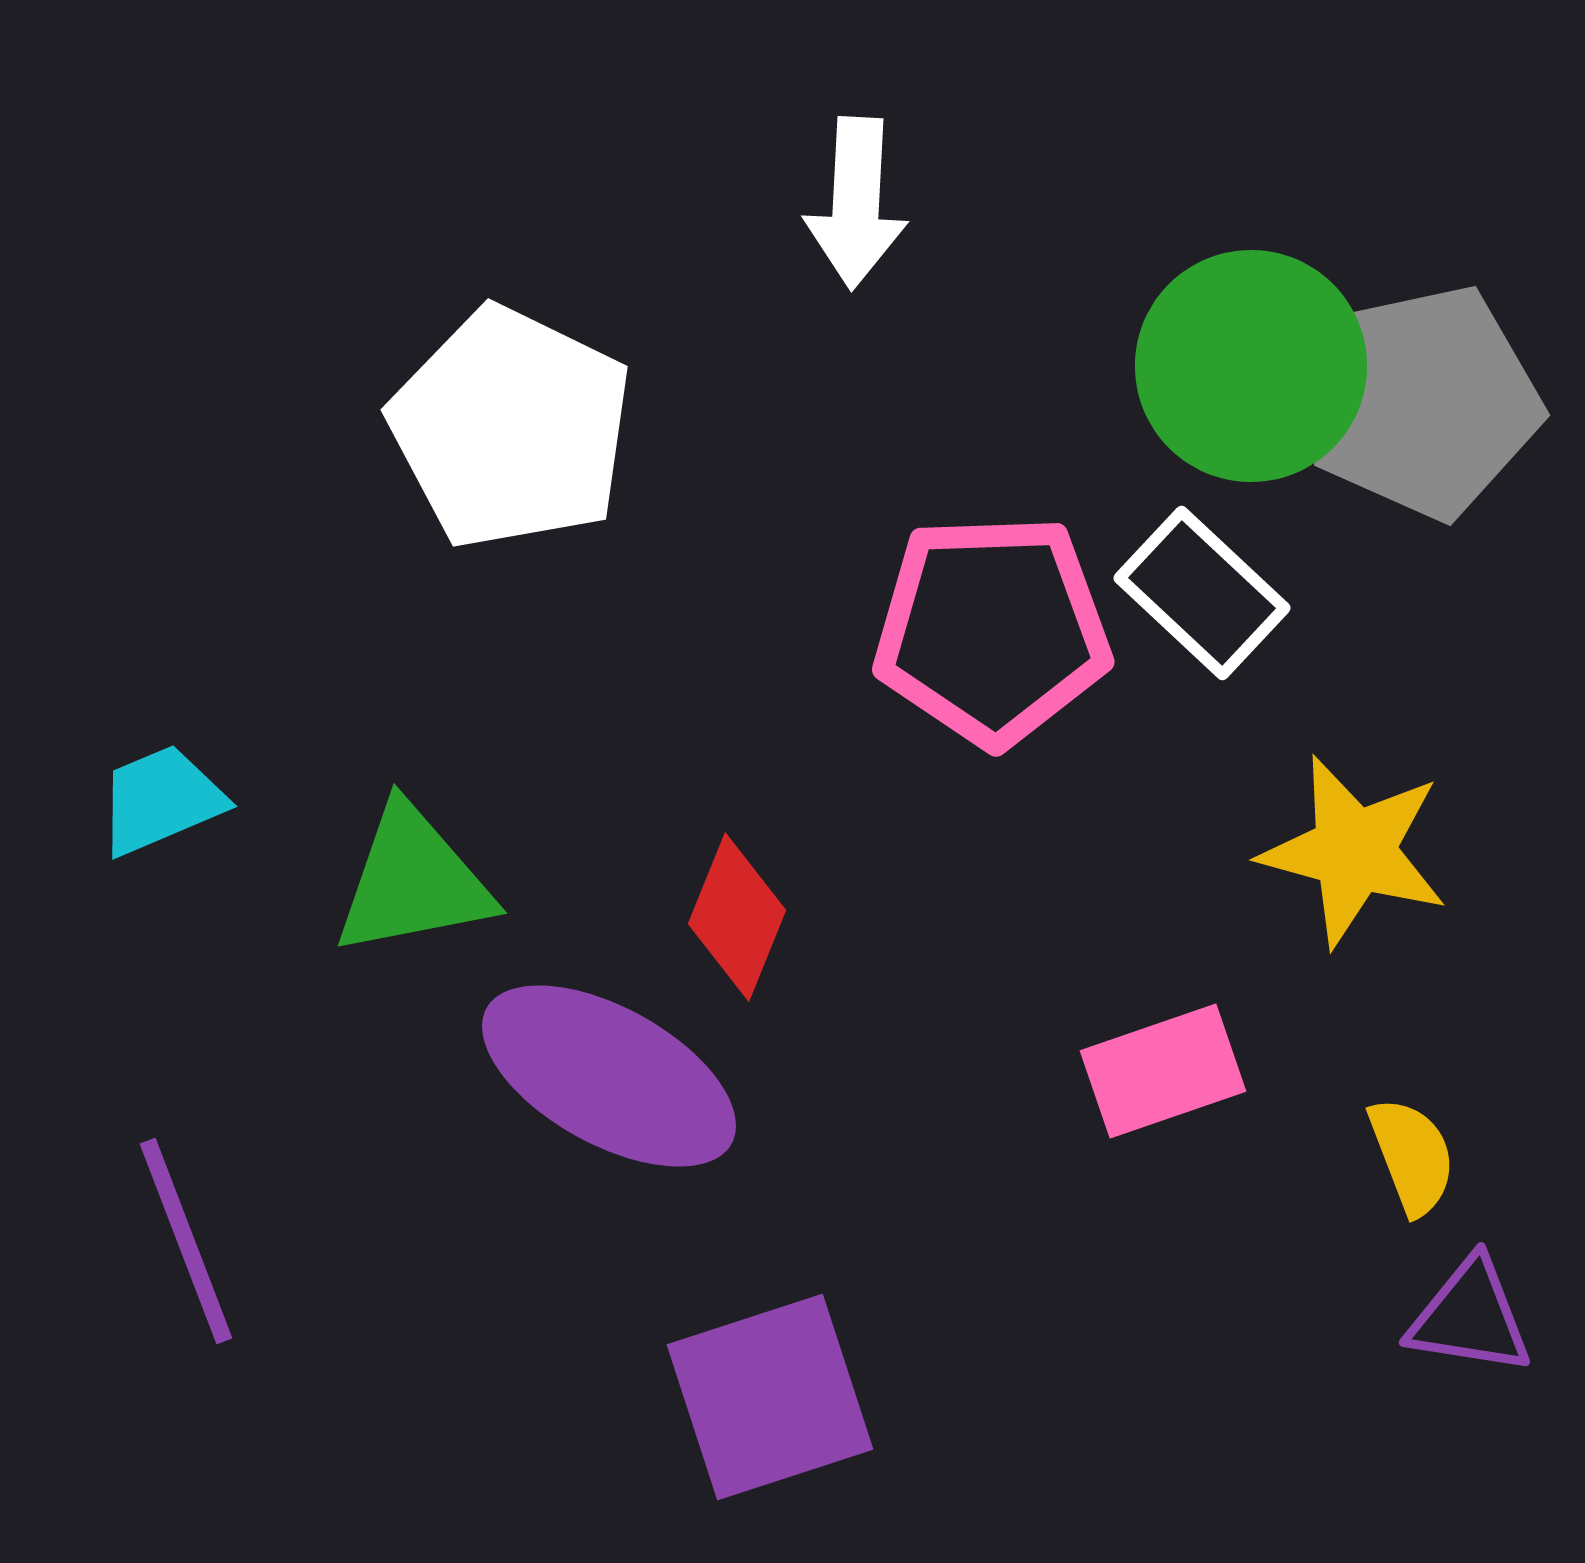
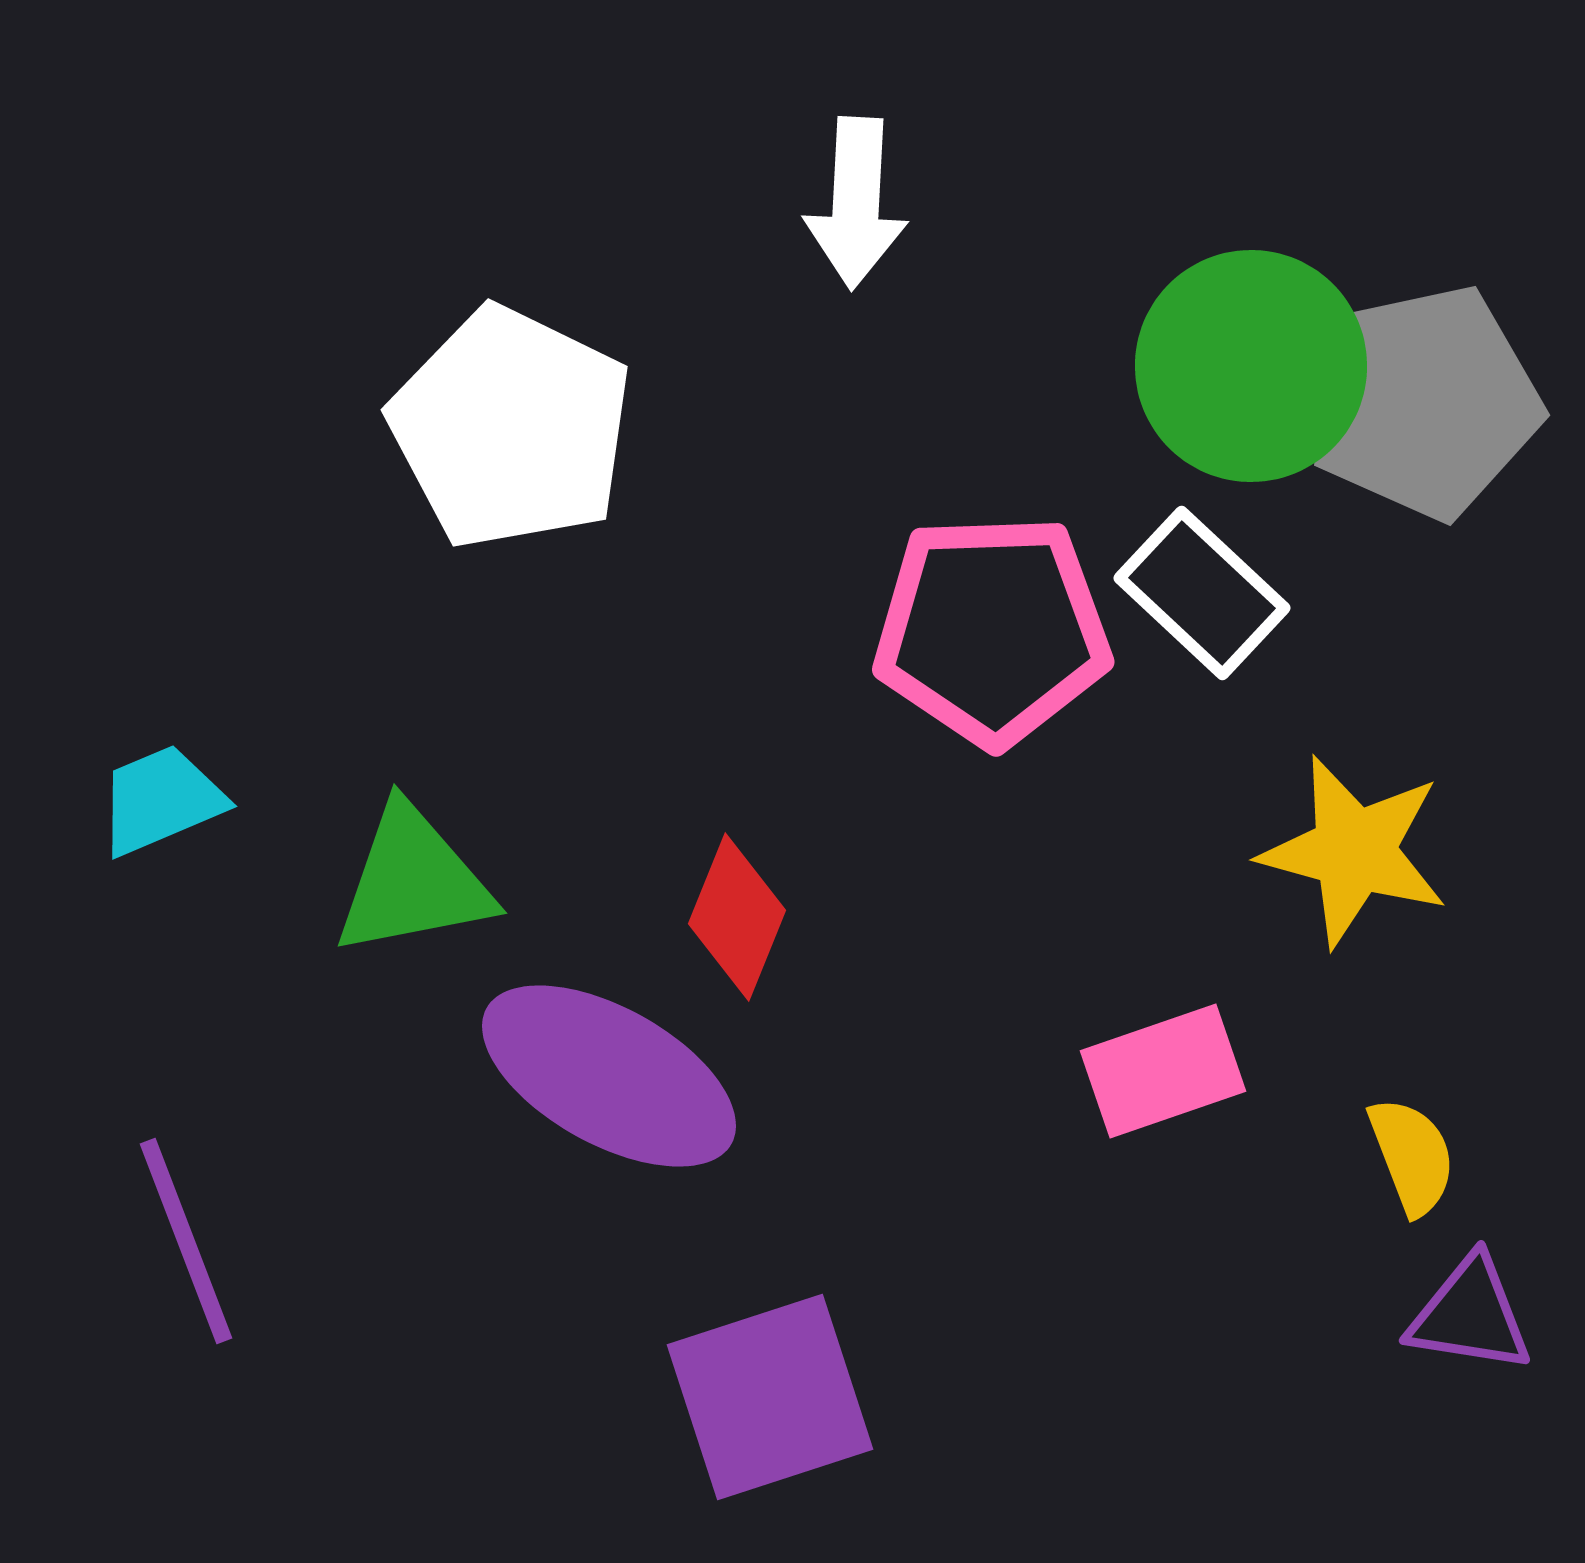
purple triangle: moved 2 px up
